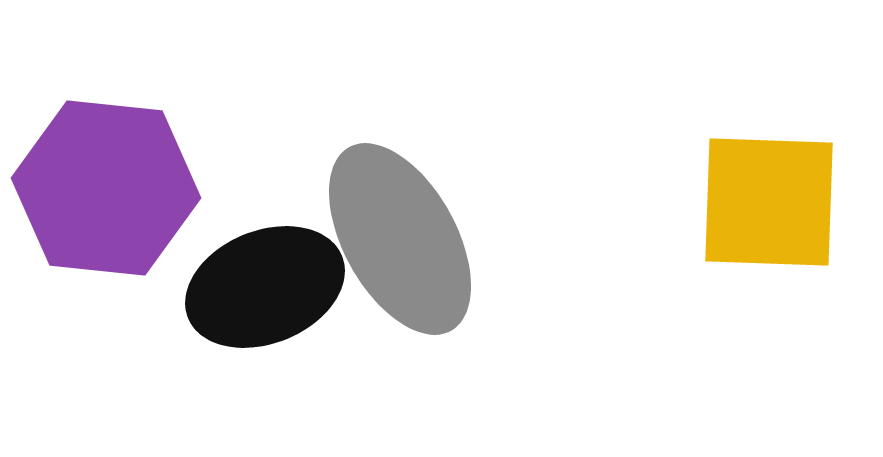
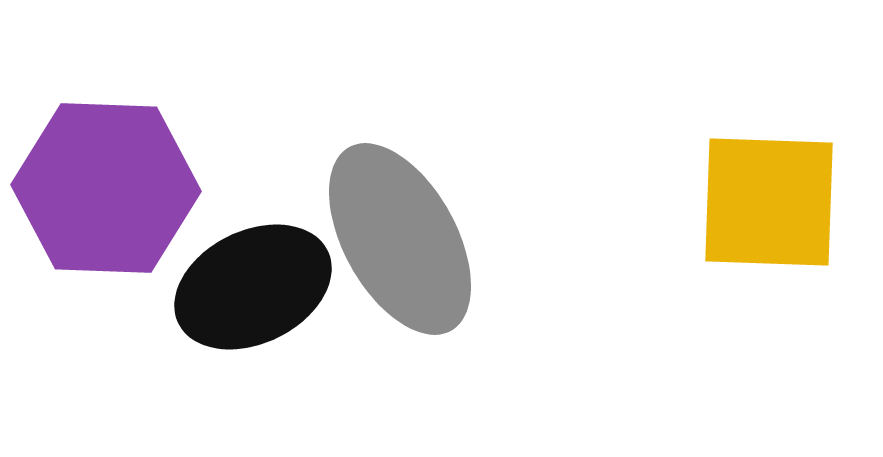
purple hexagon: rotated 4 degrees counterclockwise
black ellipse: moved 12 px left; rotated 4 degrees counterclockwise
